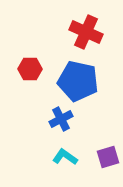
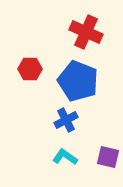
blue pentagon: rotated 9 degrees clockwise
blue cross: moved 5 px right, 1 px down
purple square: rotated 30 degrees clockwise
